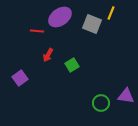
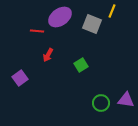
yellow line: moved 1 px right, 2 px up
green square: moved 9 px right
purple triangle: moved 4 px down
